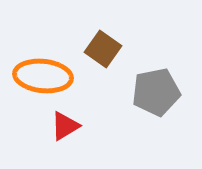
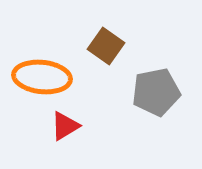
brown square: moved 3 px right, 3 px up
orange ellipse: moved 1 px left, 1 px down
